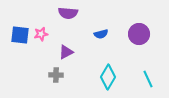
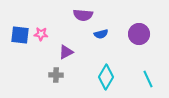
purple semicircle: moved 15 px right, 2 px down
pink star: rotated 16 degrees clockwise
cyan diamond: moved 2 px left
